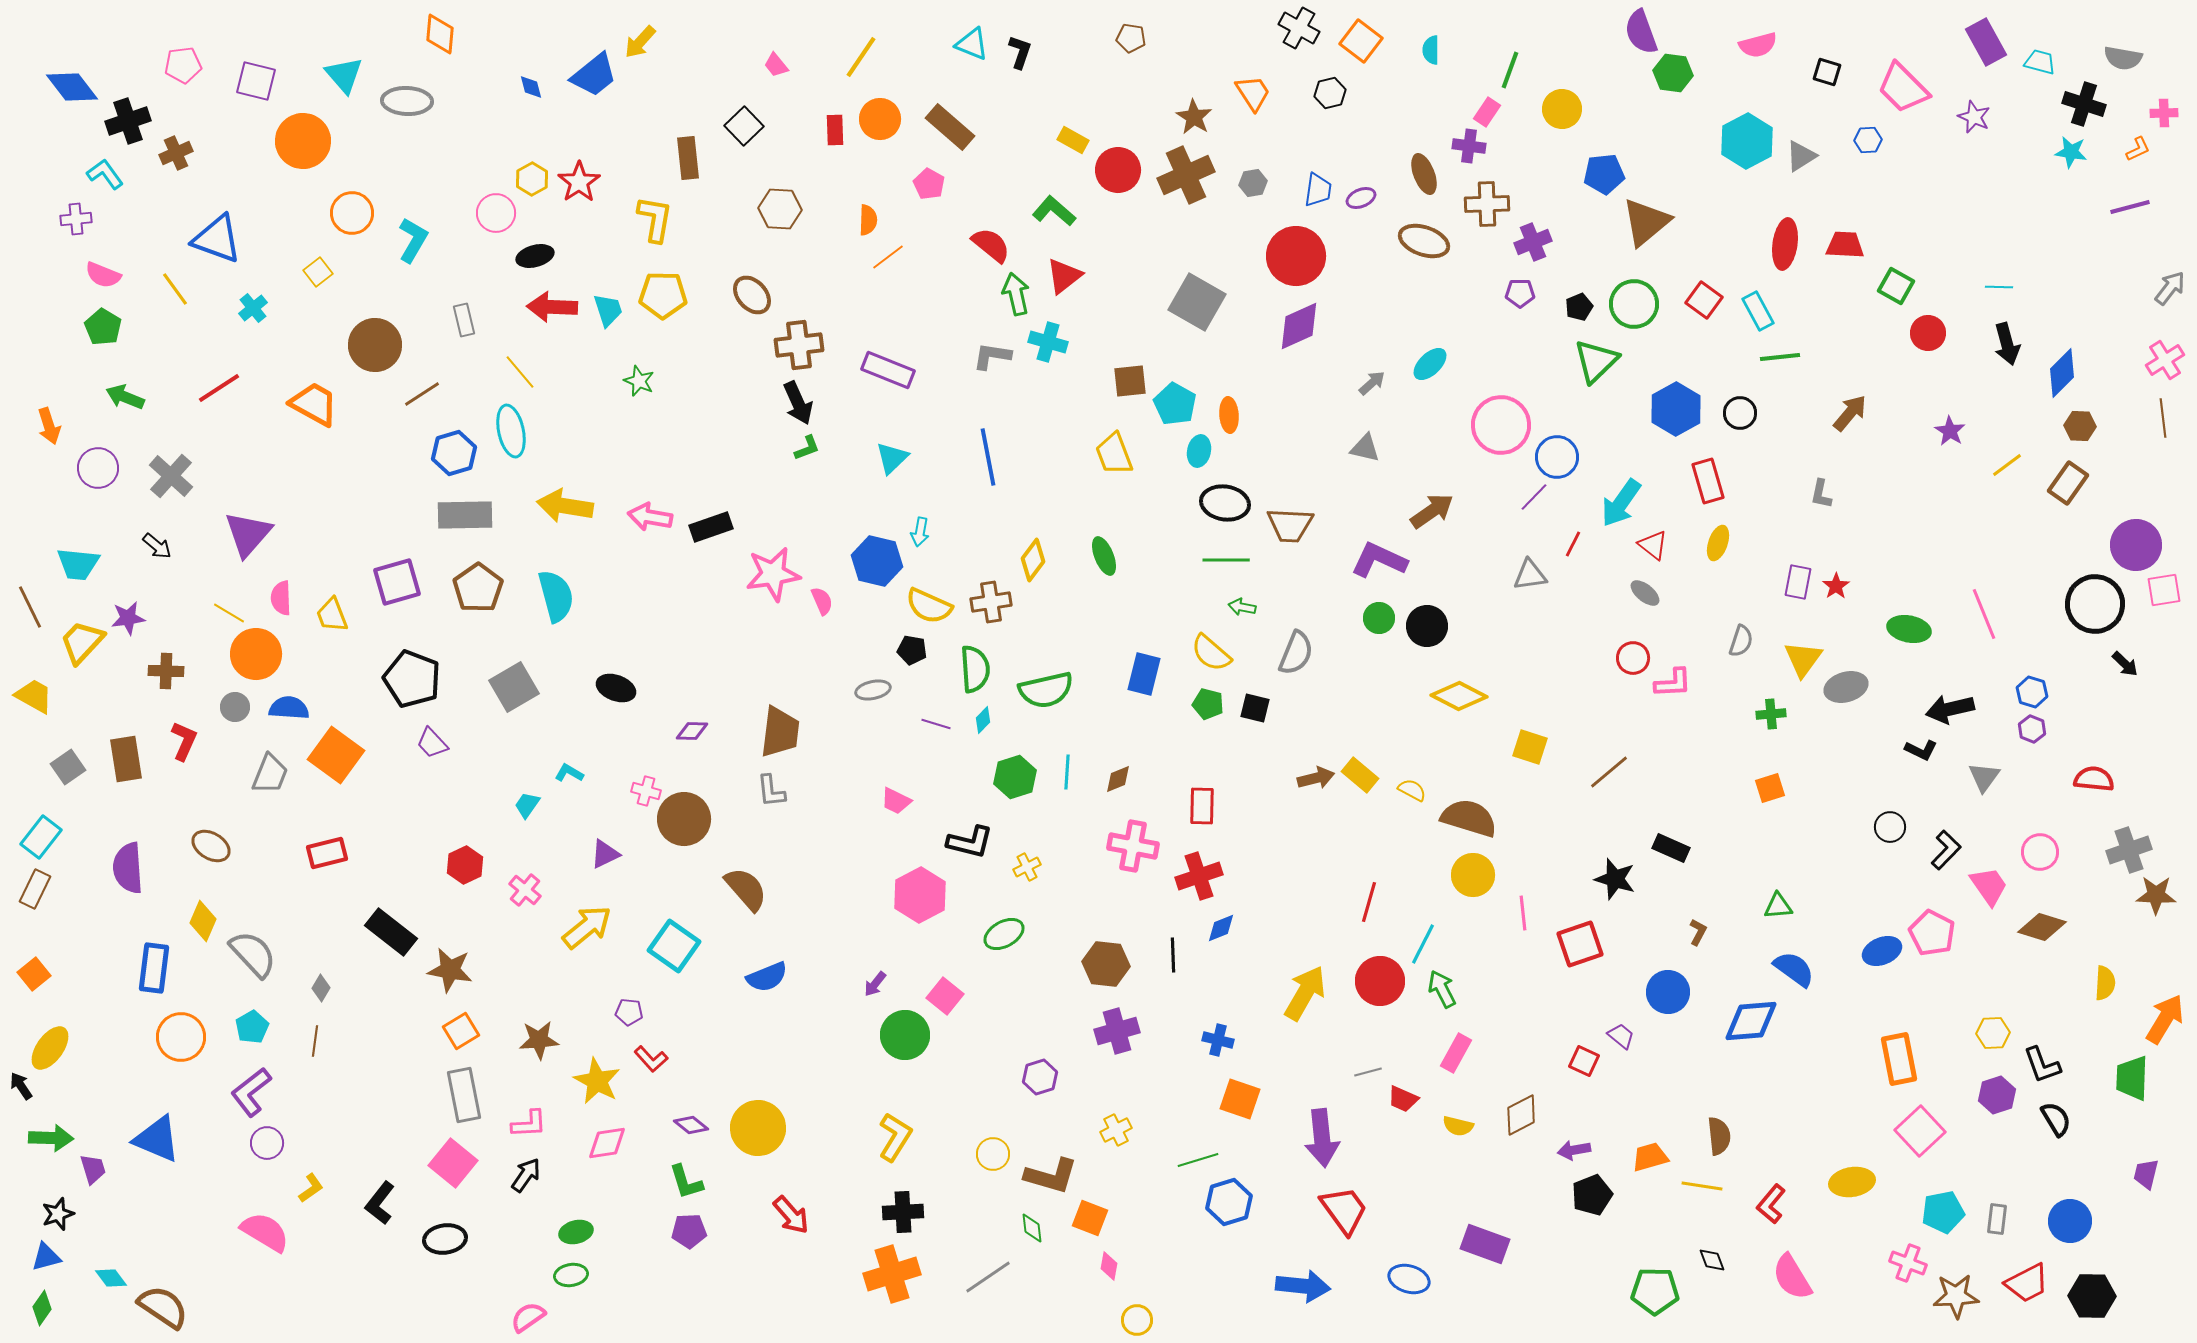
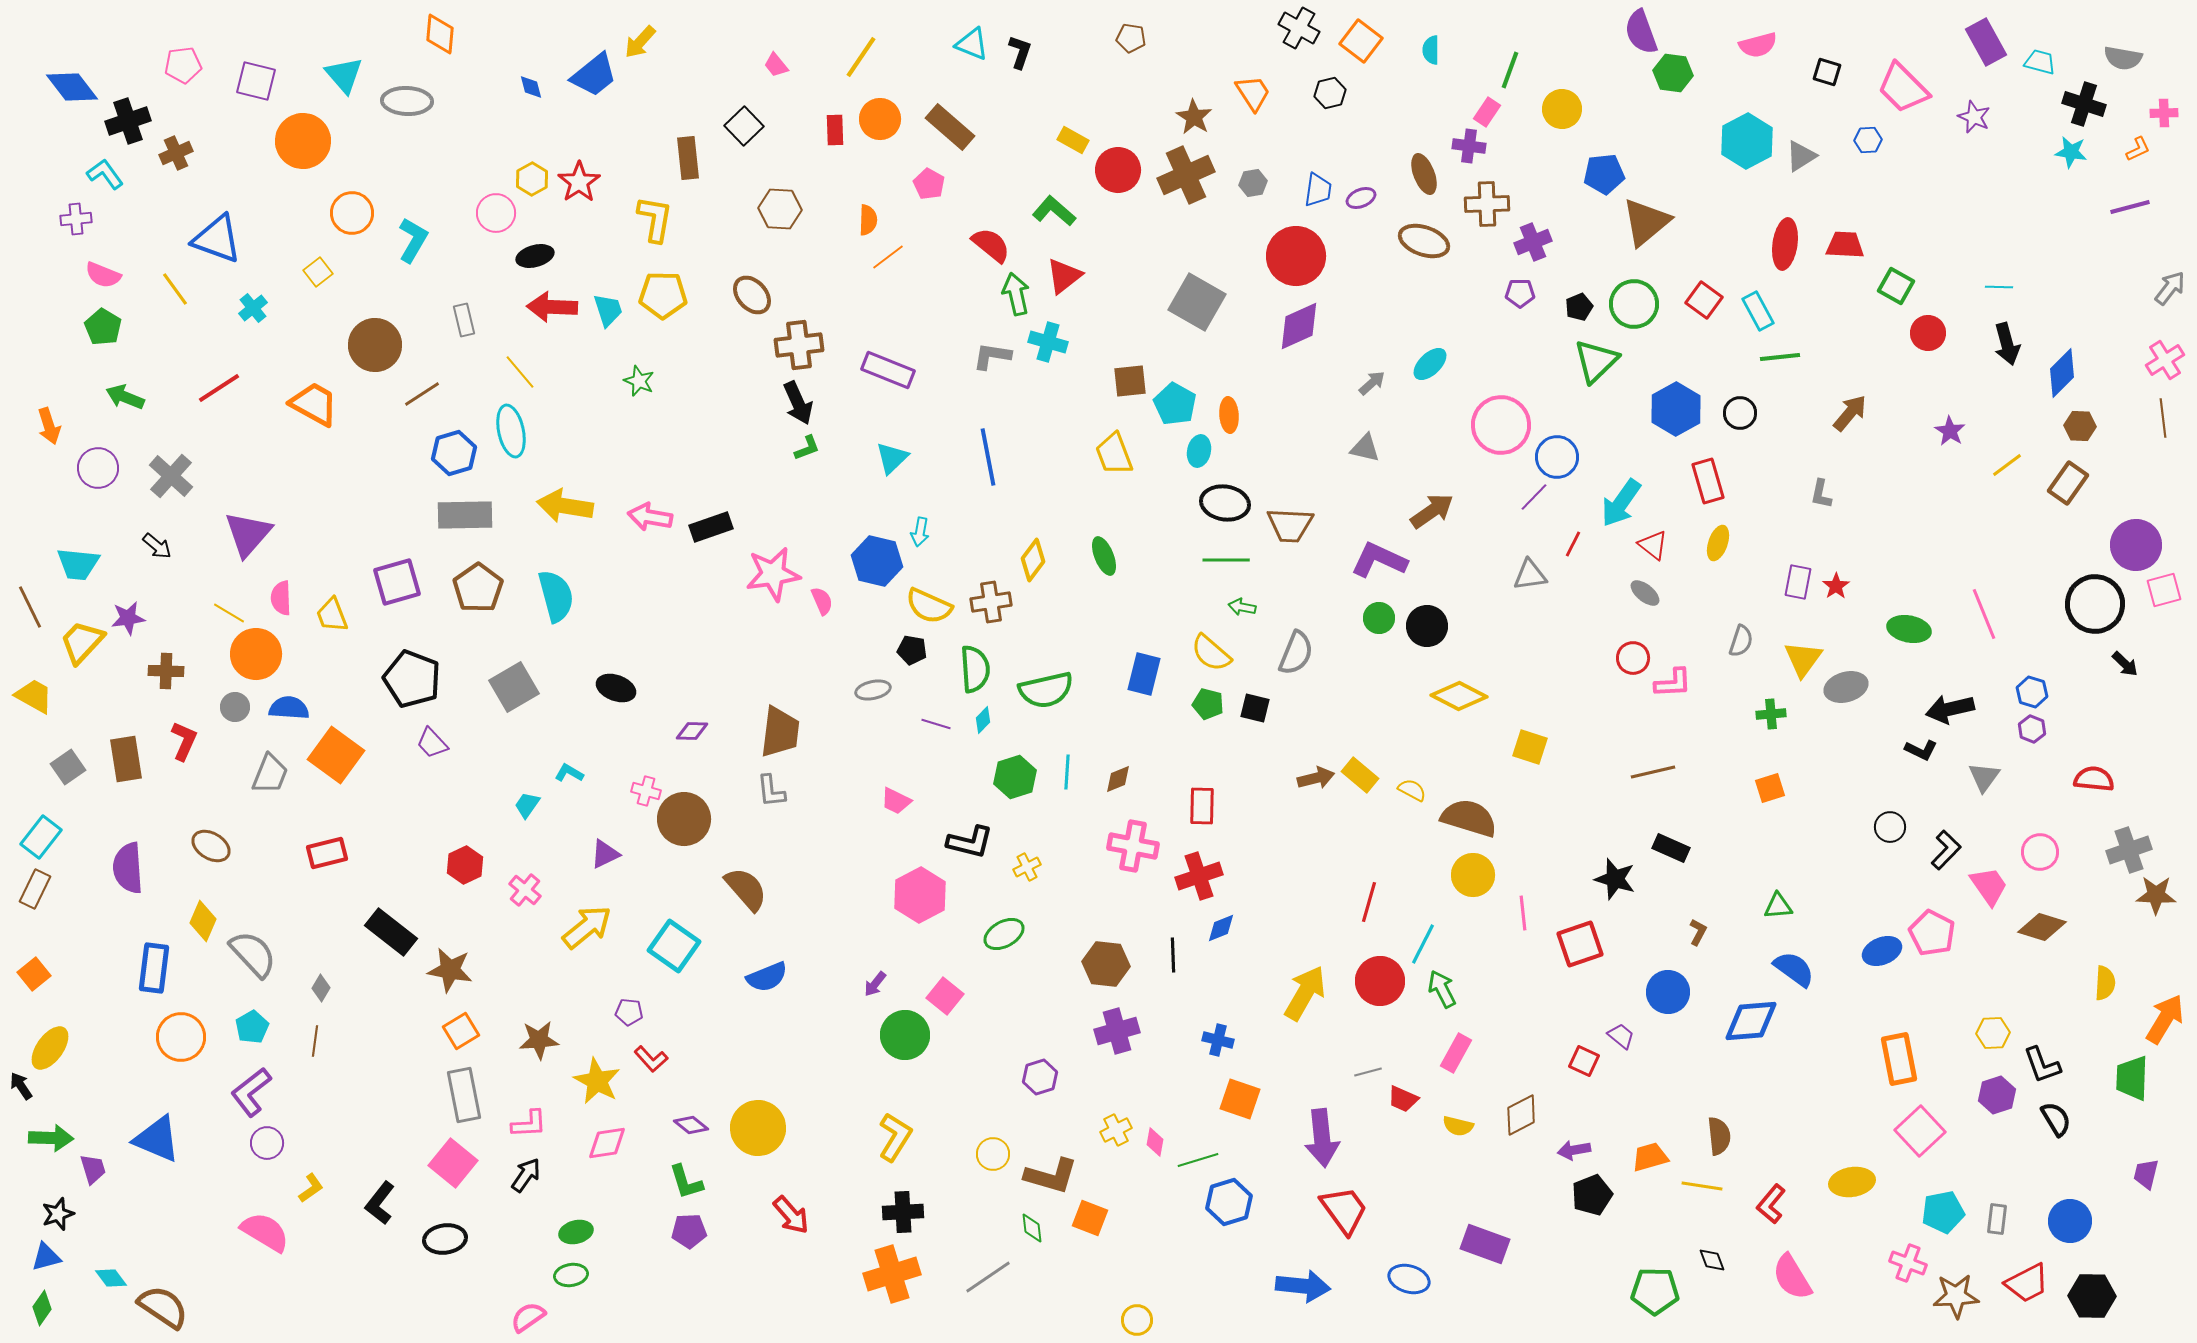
pink square at (2164, 590): rotated 6 degrees counterclockwise
brown line at (1609, 772): moved 44 px right; rotated 27 degrees clockwise
pink diamond at (1109, 1266): moved 46 px right, 124 px up
